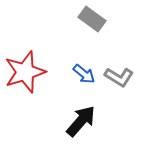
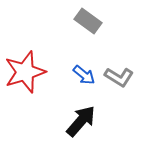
gray rectangle: moved 4 px left, 2 px down
blue arrow: moved 1 px down
